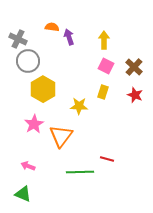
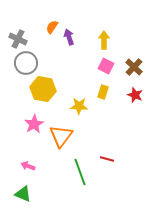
orange semicircle: rotated 64 degrees counterclockwise
gray circle: moved 2 px left, 2 px down
yellow hexagon: rotated 20 degrees counterclockwise
green line: rotated 72 degrees clockwise
